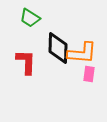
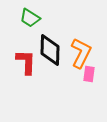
black diamond: moved 8 px left, 2 px down
orange L-shape: moved 1 px left; rotated 68 degrees counterclockwise
